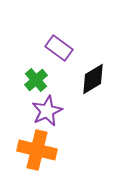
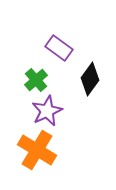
black diamond: moved 3 px left; rotated 24 degrees counterclockwise
orange cross: rotated 18 degrees clockwise
